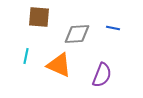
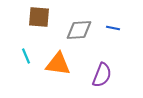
gray diamond: moved 2 px right, 4 px up
cyan line: rotated 35 degrees counterclockwise
orange triangle: moved 1 px left, 1 px up; rotated 16 degrees counterclockwise
